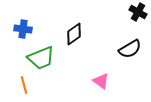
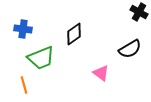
black cross: moved 1 px right
pink triangle: moved 8 px up
